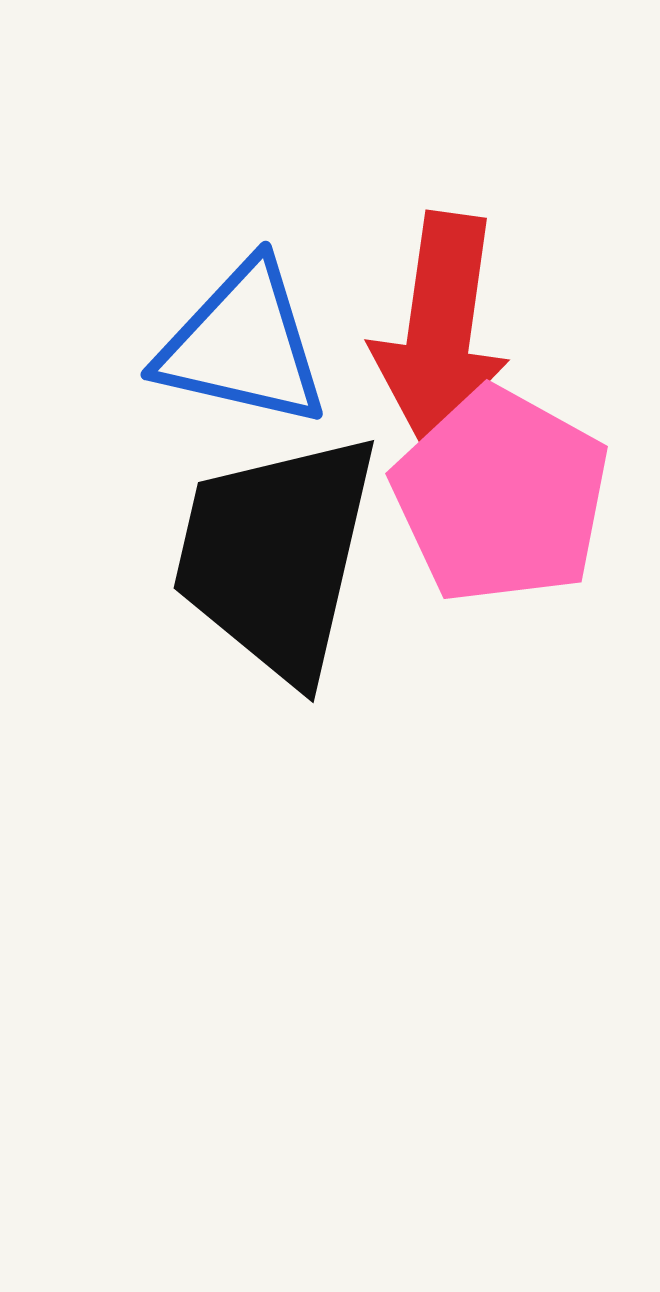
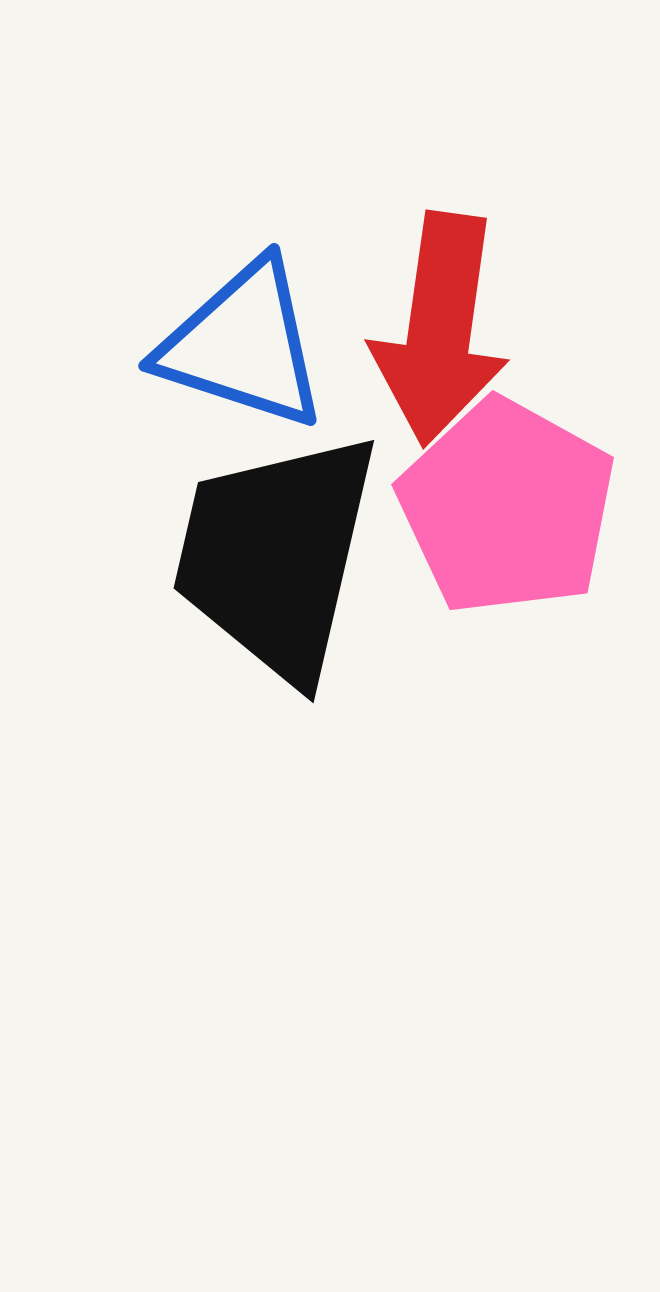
blue triangle: rotated 5 degrees clockwise
pink pentagon: moved 6 px right, 11 px down
